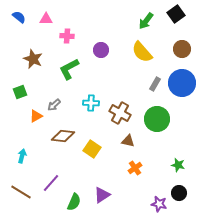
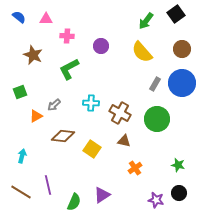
purple circle: moved 4 px up
brown star: moved 4 px up
brown triangle: moved 4 px left
purple line: moved 3 px left, 2 px down; rotated 54 degrees counterclockwise
purple star: moved 3 px left, 4 px up
